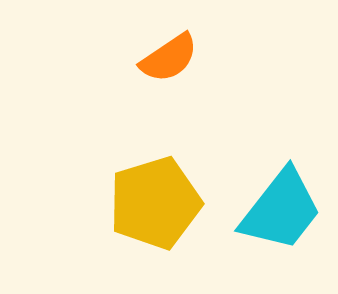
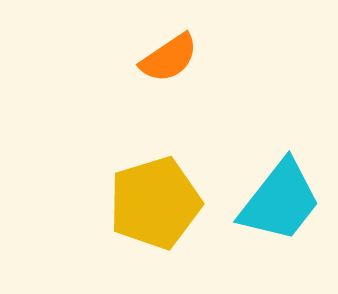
cyan trapezoid: moved 1 px left, 9 px up
